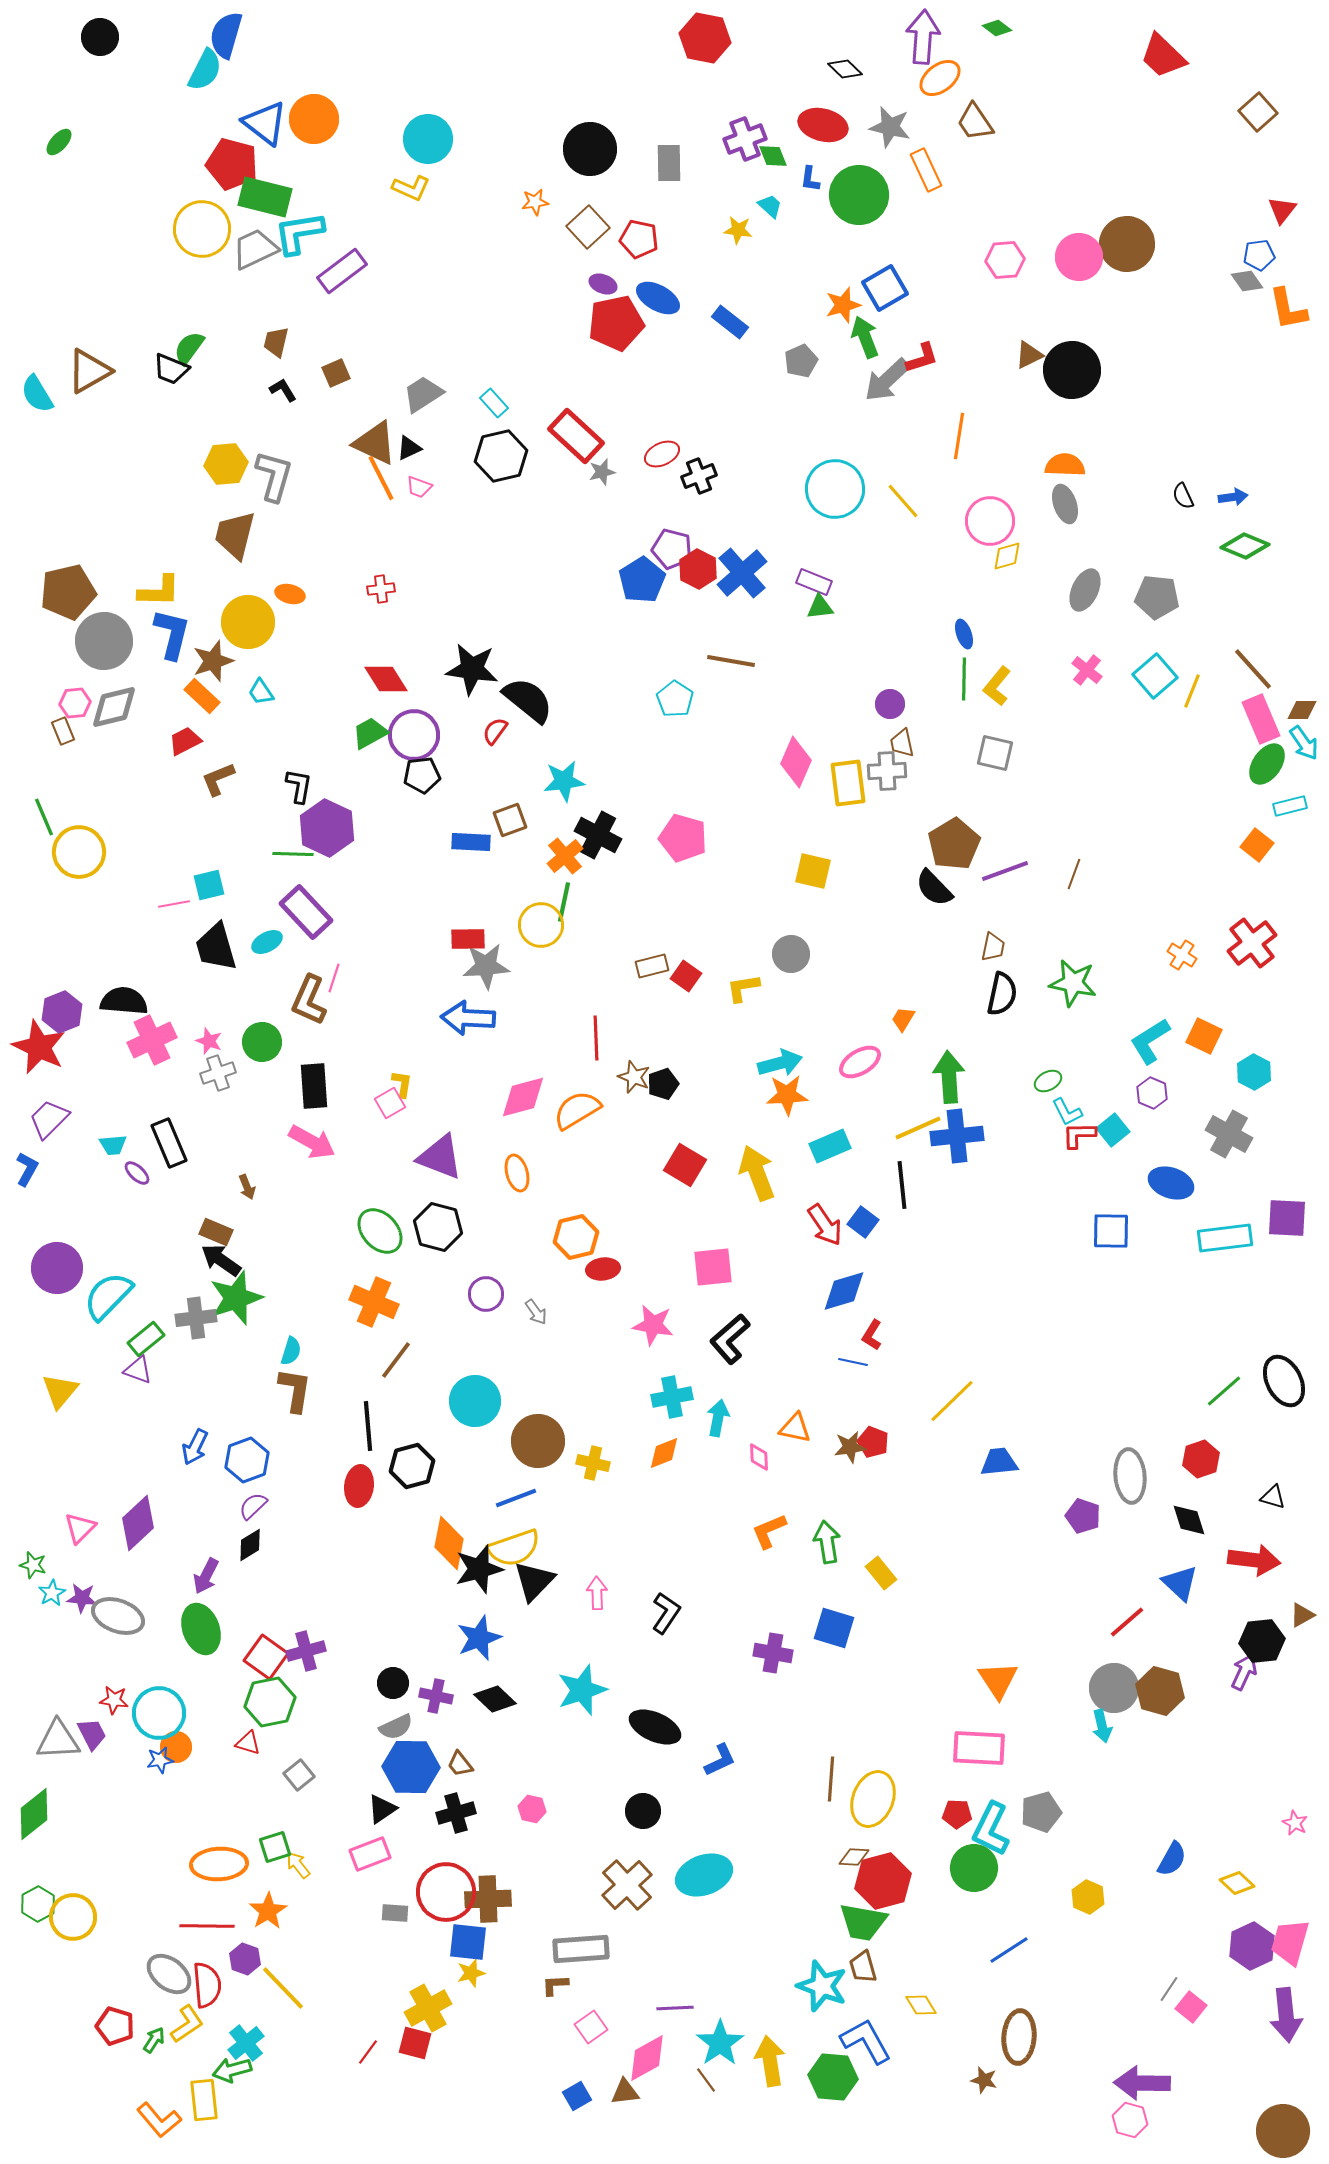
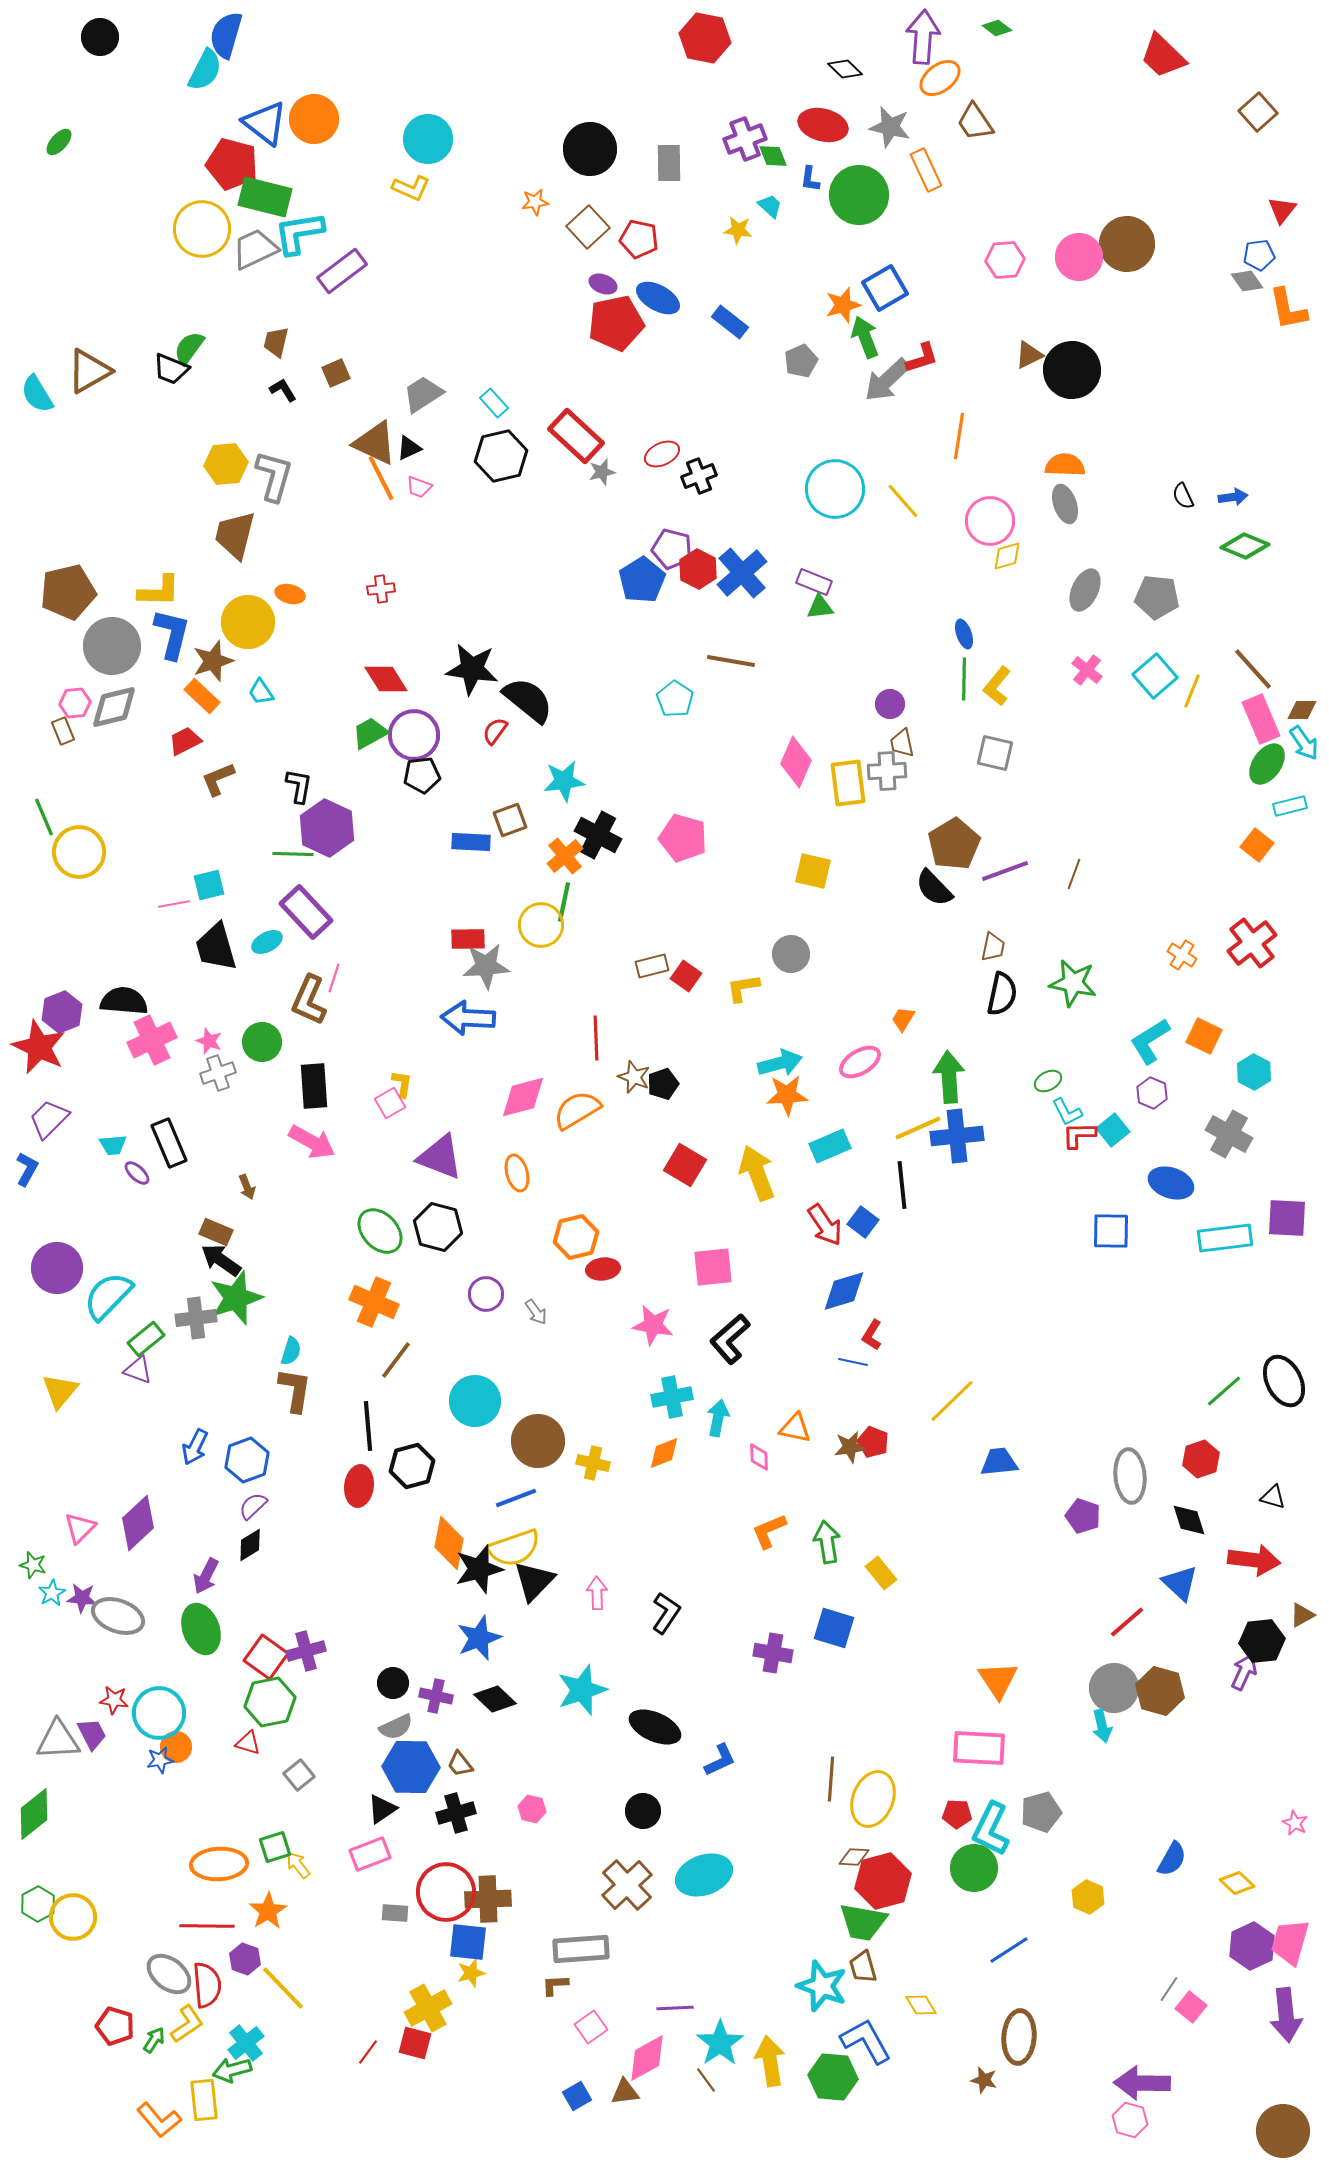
gray circle at (104, 641): moved 8 px right, 5 px down
